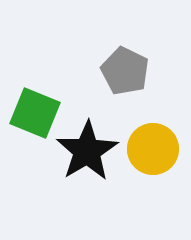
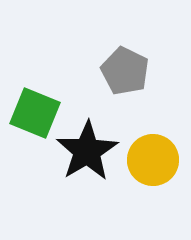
yellow circle: moved 11 px down
